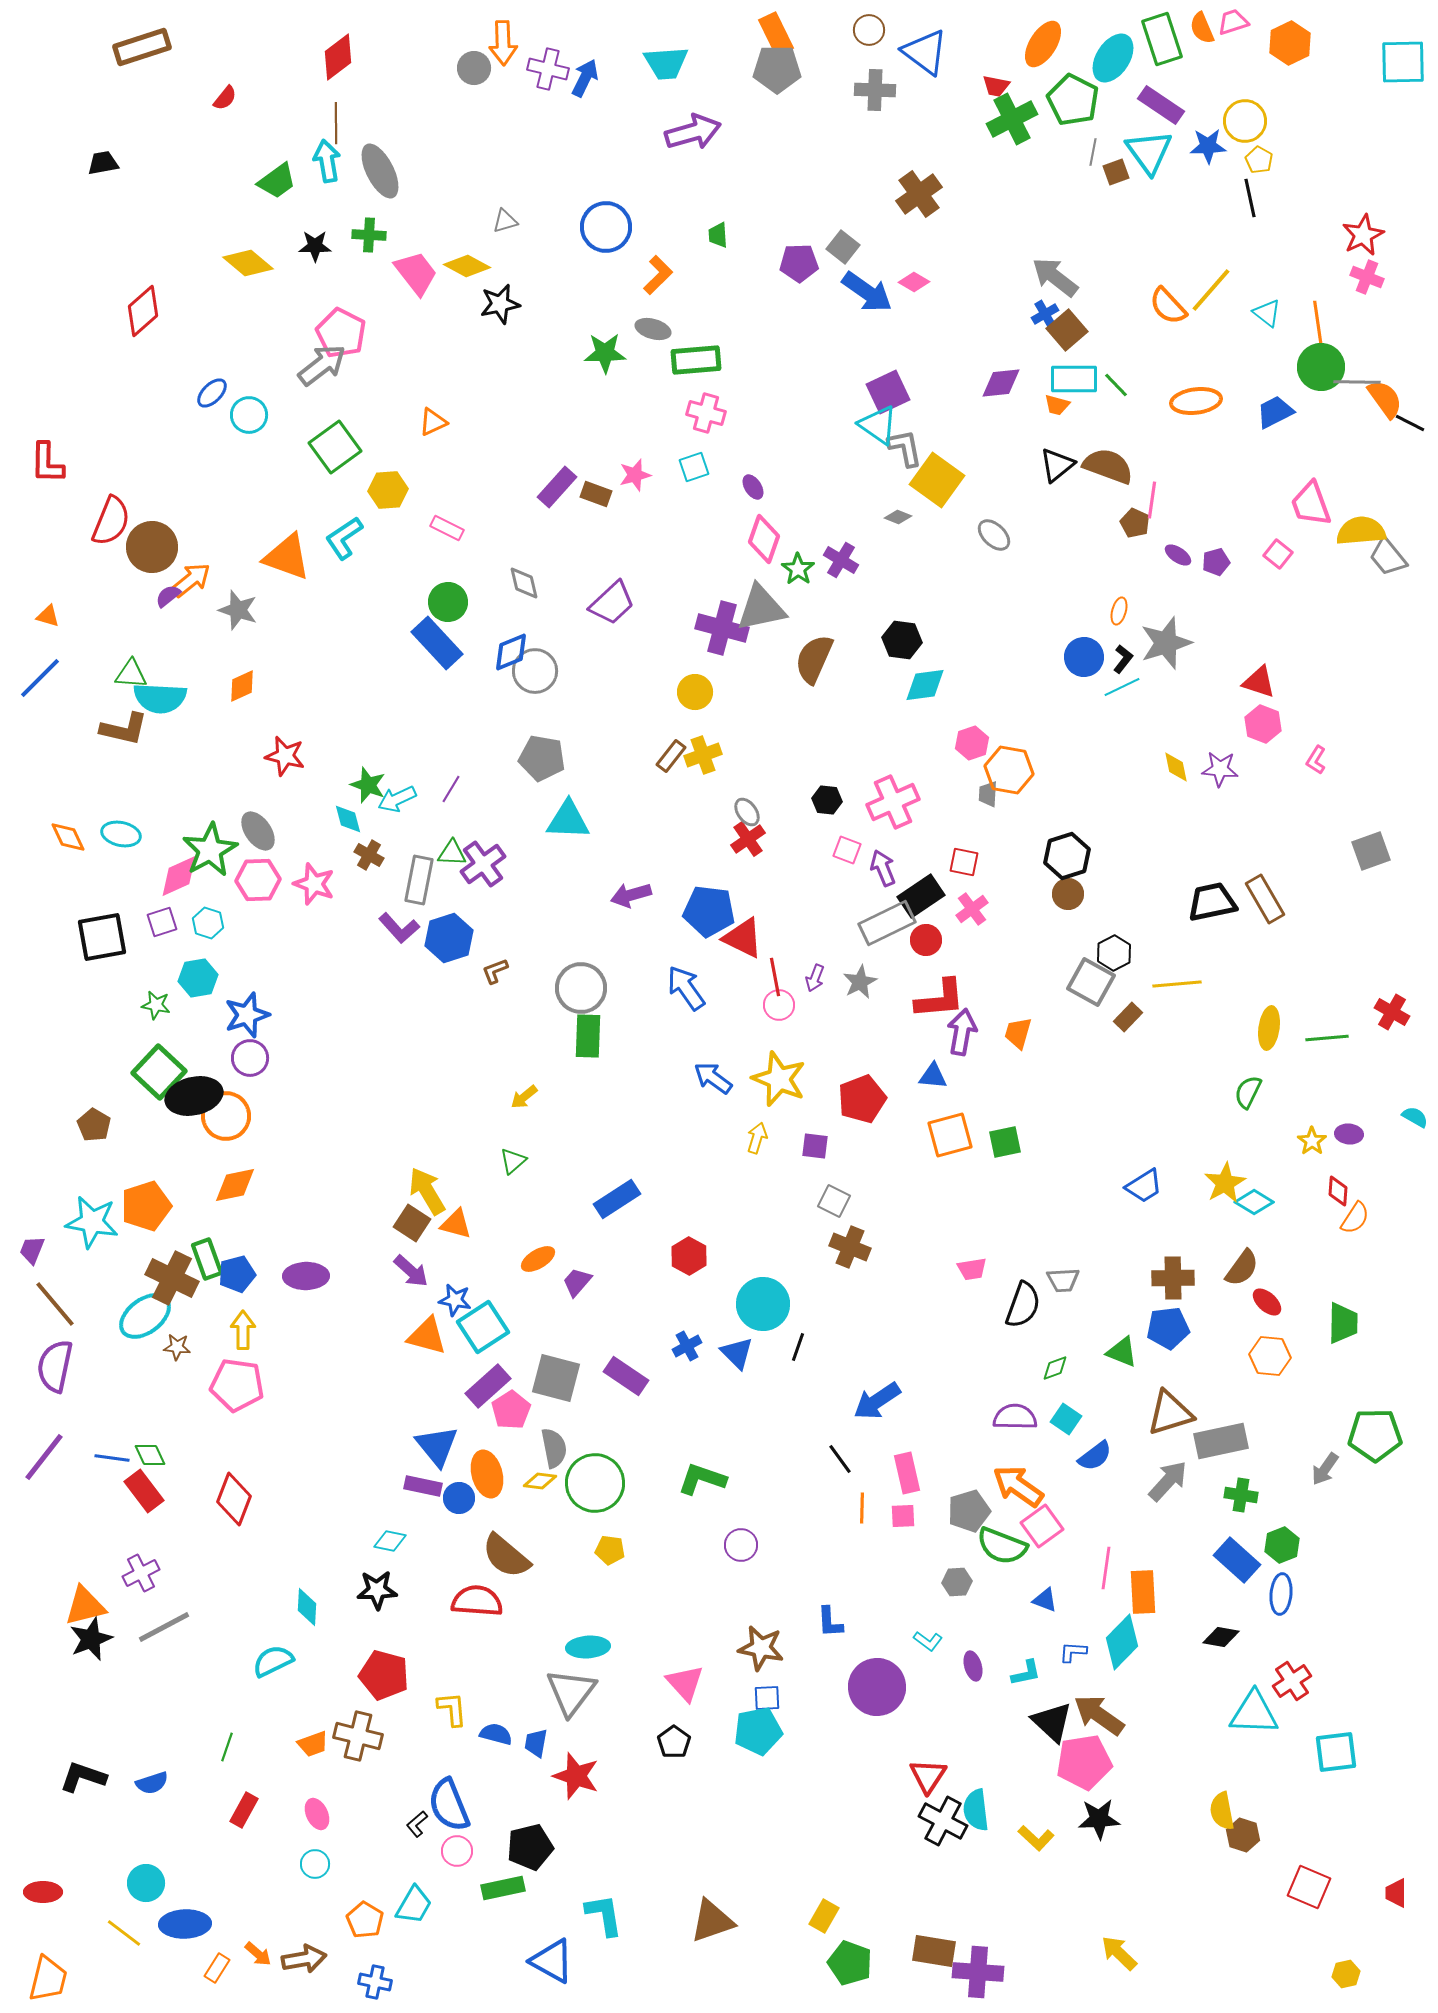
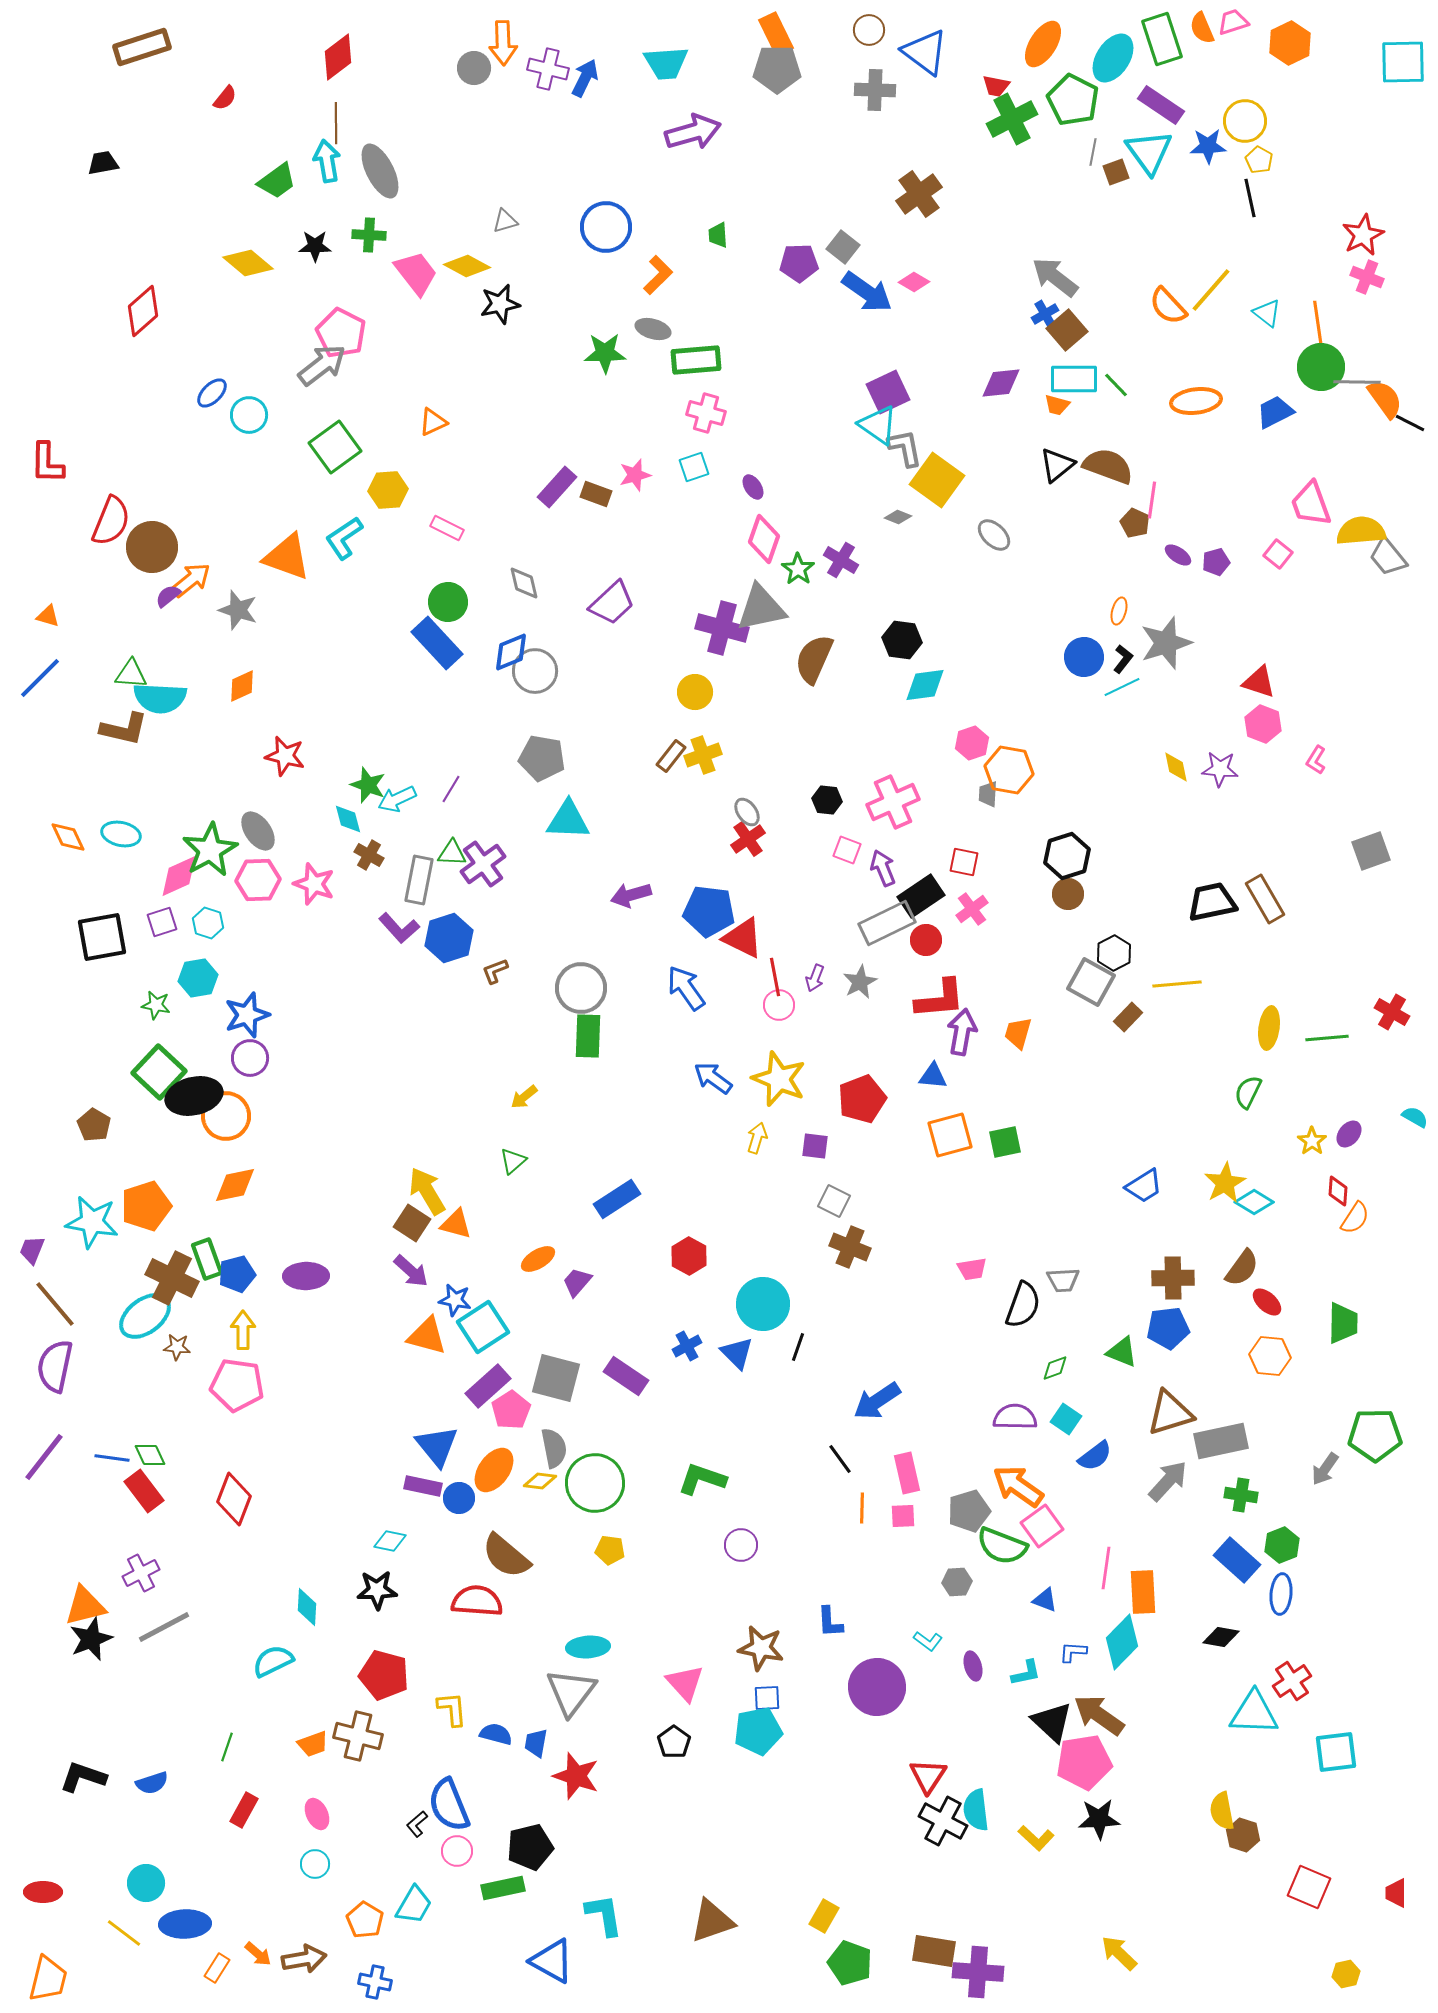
purple ellipse at (1349, 1134): rotated 56 degrees counterclockwise
orange ellipse at (487, 1474): moved 7 px right, 4 px up; rotated 51 degrees clockwise
